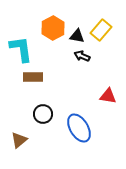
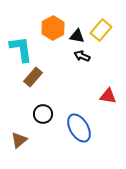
brown rectangle: rotated 48 degrees counterclockwise
